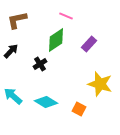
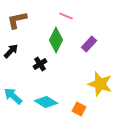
green diamond: rotated 30 degrees counterclockwise
